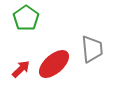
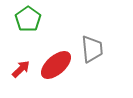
green pentagon: moved 2 px right, 1 px down
red ellipse: moved 2 px right, 1 px down
